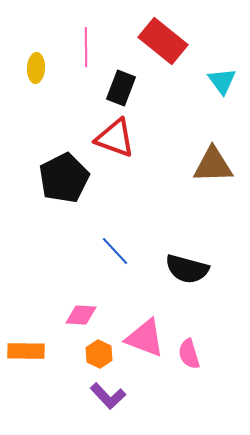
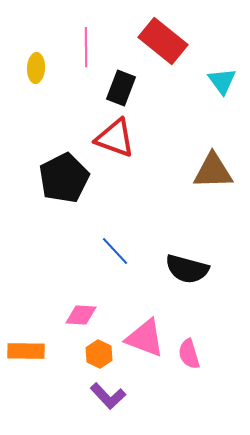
brown triangle: moved 6 px down
